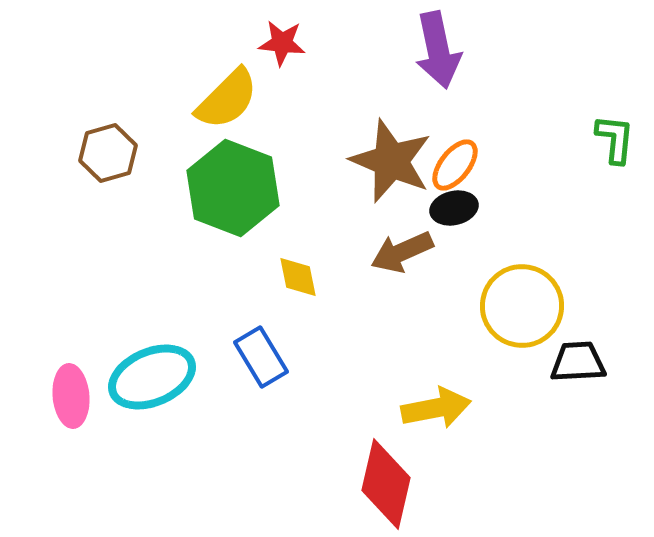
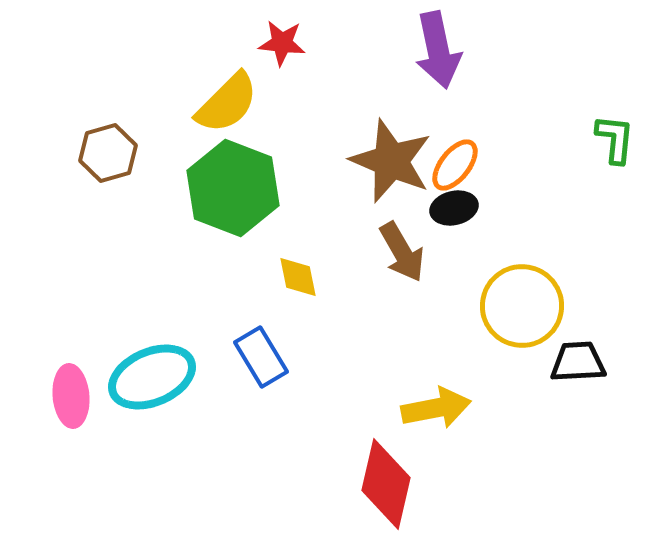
yellow semicircle: moved 4 px down
brown arrow: rotated 96 degrees counterclockwise
